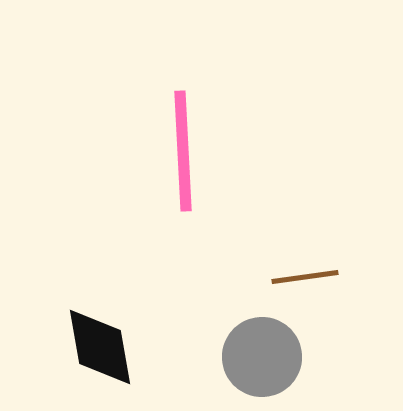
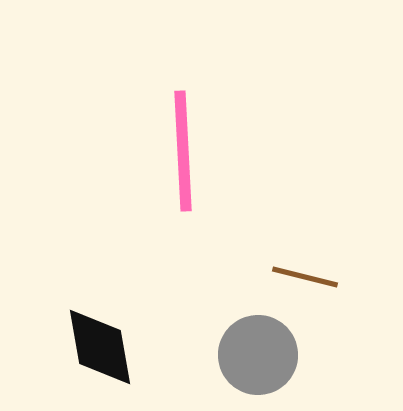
brown line: rotated 22 degrees clockwise
gray circle: moved 4 px left, 2 px up
